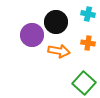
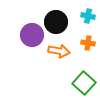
cyan cross: moved 2 px down
